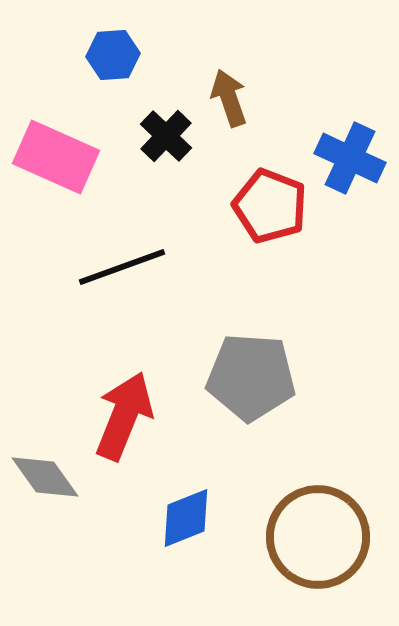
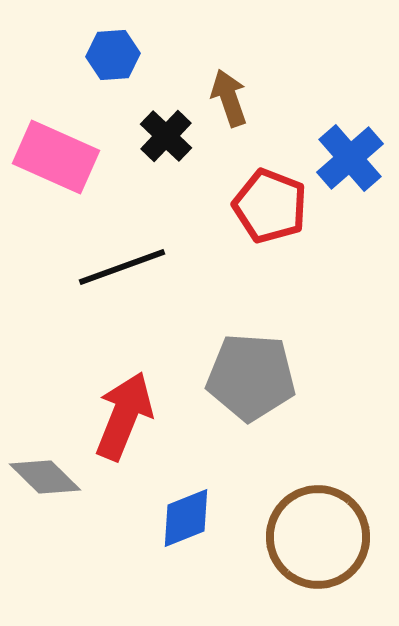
blue cross: rotated 24 degrees clockwise
gray diamond: rotated 10 degrees counterclockwise
